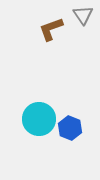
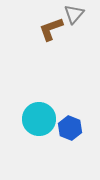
gray triangle: moved 9 px left, 1 px up; rotated 15 degrees clockwise
